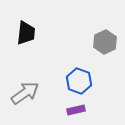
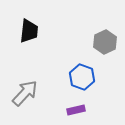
black trapezoid: moved 3 px right, 2 px up
blue hexagon: moved 3 px right, 4 px up
gray arrow: rotated 12 degrees counterclockwise
